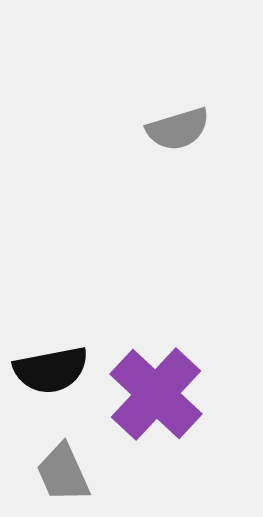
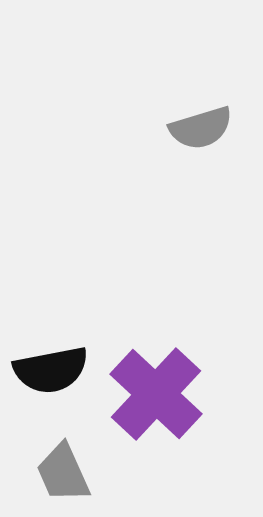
gray semicircle: moved 23 px right, 1 px up
